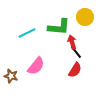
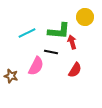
green L-shape: moved 4 px down
black line: moved 25 px left; rotated 40 degrees counterclockwise
pink semicircle: rotated 12 degrees counterclockwise
